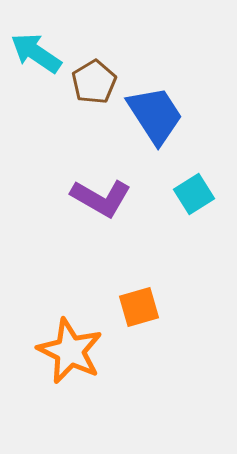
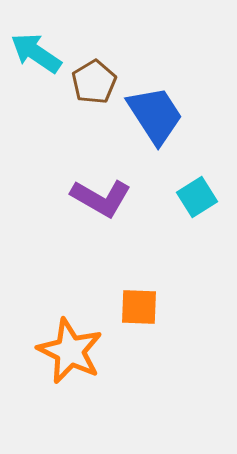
cyan square: moved 3 px right, 3 px down
orange square: rotated 18 degrees clockwise
